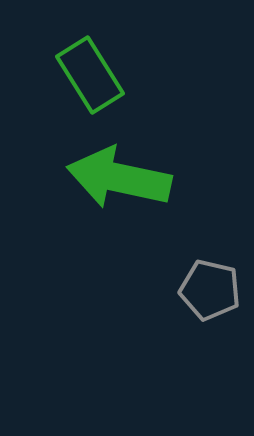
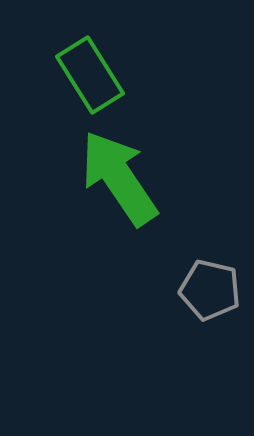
green arrow: rotated 44 degrees clockwise
